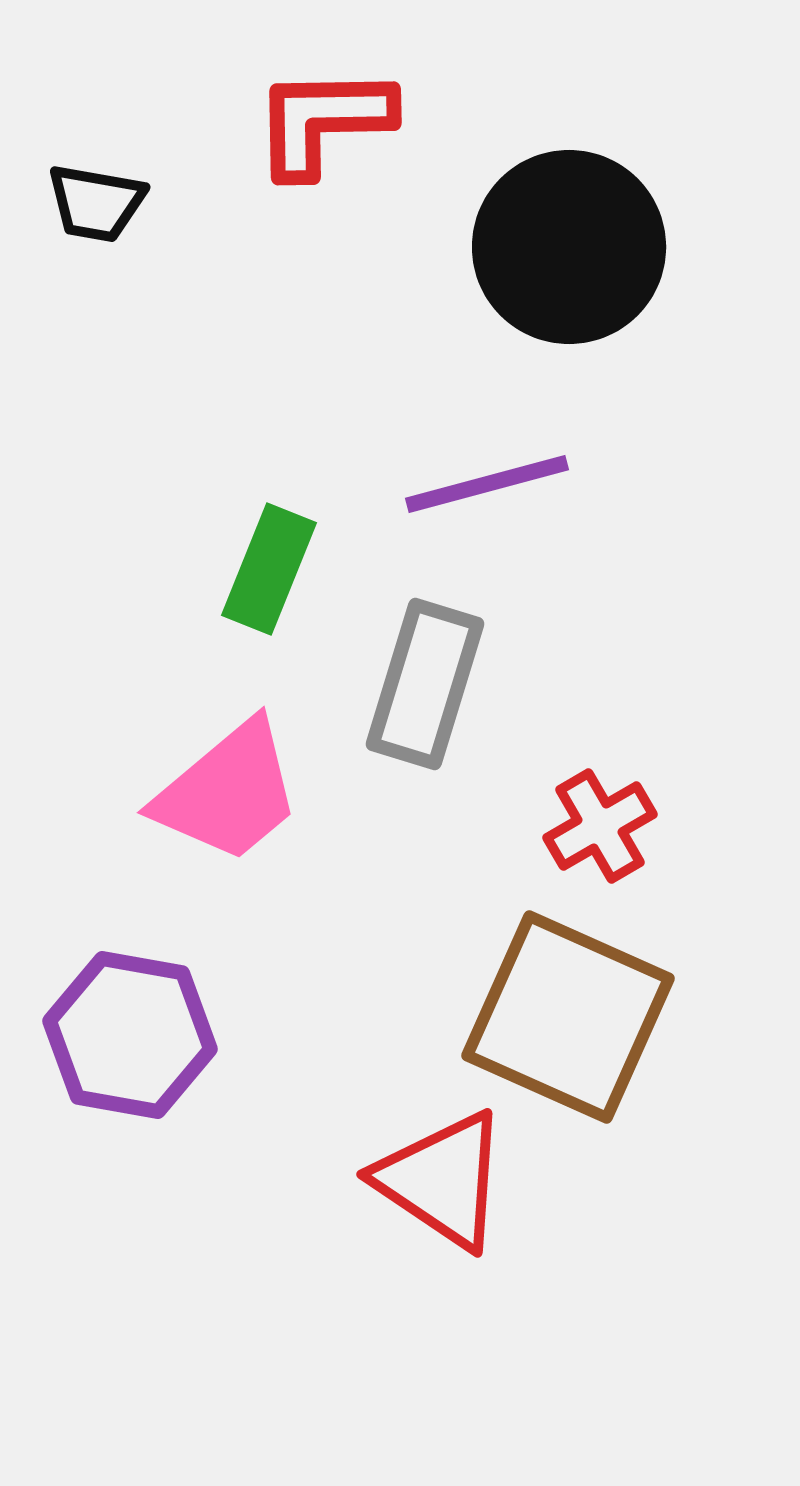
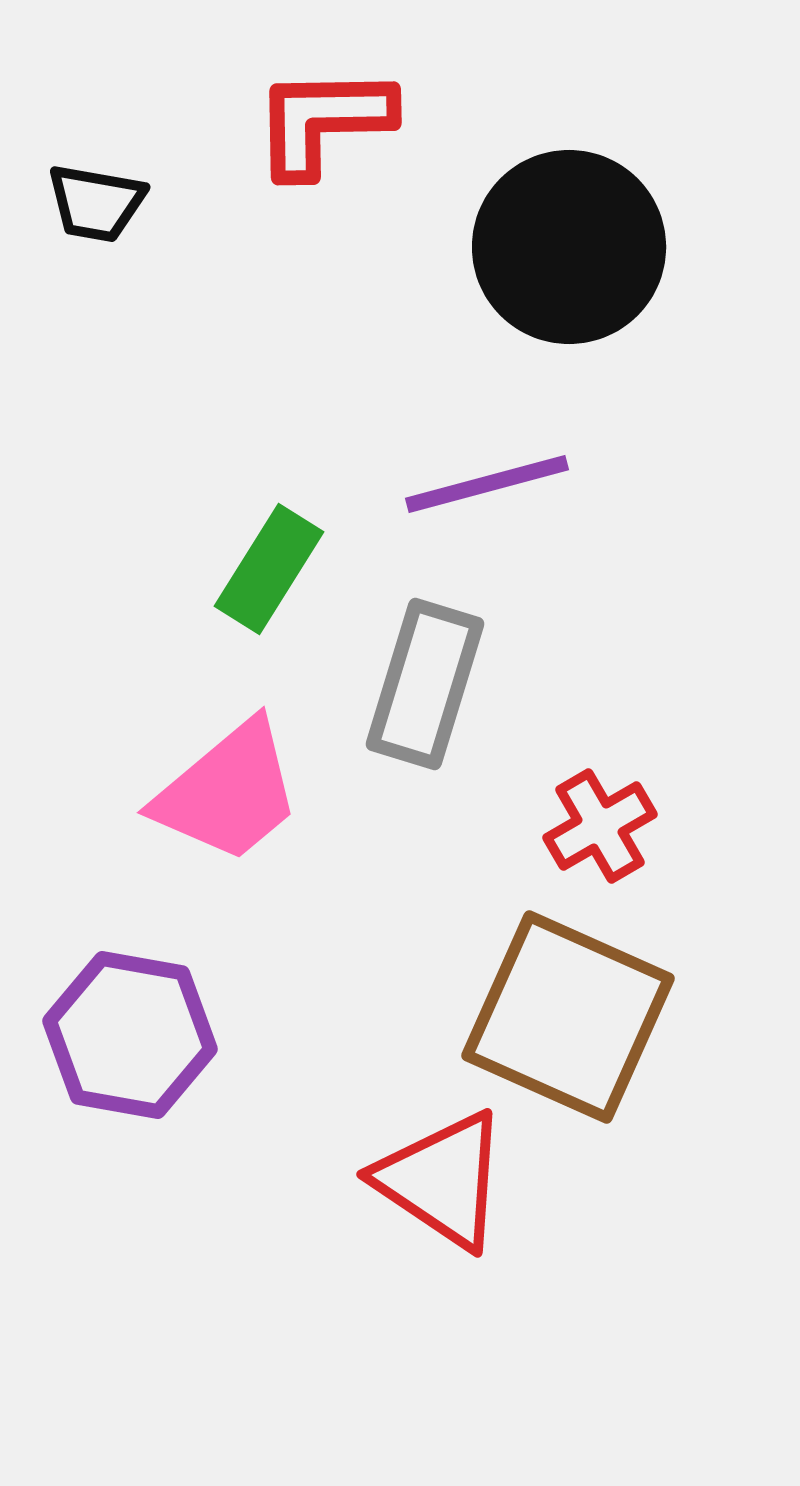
green rectangle: rotated 10 degrees clockwise
